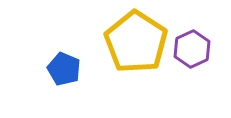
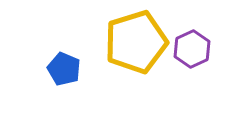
yellow pentagon: rotated 22 degrees clockwise
